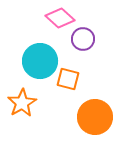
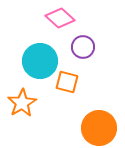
purple circle: moved 8 px down
orange square: moved 1 px left, 3 px down
orange circle: moved 4 px right, 11 px down
